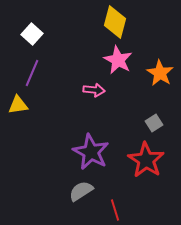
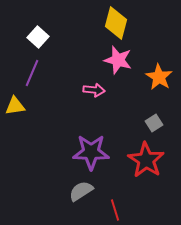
yellow diamond: moved 1 px right, 1 px down
white square: moved 6 px right, 3 px down
pink star: rotated 12 degrees counterclockwise
orange star: moved 1 px left, 4 px down
yellow triangle: moved 3 px left, 1 px down
purple star: rotated 27 degrees counterclockwise
